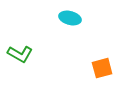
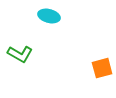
cyan ellipse: moved 21 px left, 2 px up
